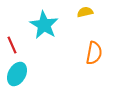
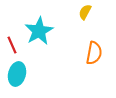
yellow semicircle: rotated 49 degrees counterclockwise
cyan star: moved 5 px left, 6 px down; rotated 12 degrees clockwise
cyan ellipse: rotated 15 degrees counterclockwise
